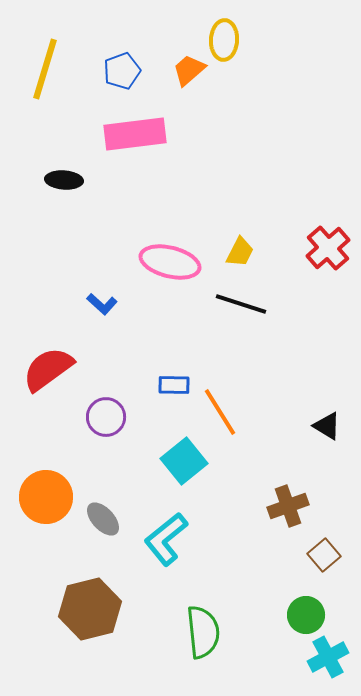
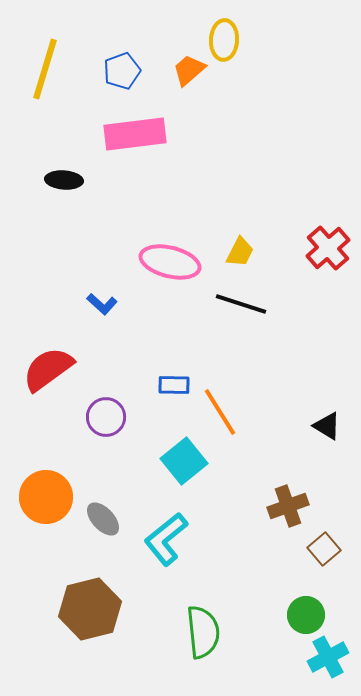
brown square: moved 6 px up
